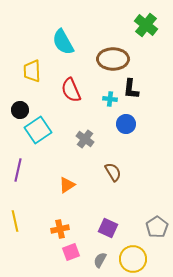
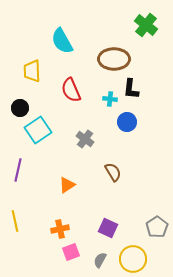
cyan semicircle: moved 1 px left, 1 px up
brown ellipse: moved 1 px right
black circle: moved 2 px up
blue circle: moved 1 px right, 2 px up
